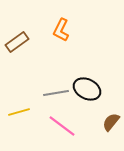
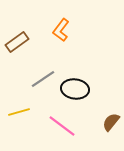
orange L-shape: rotated 10 degrees clockwise
black ellipse: moved 12 px left; rotated 20 degrees counterclockwise
gray line: moved 13 px left, 14 px up; rotated 25 degrees counterclockwise
